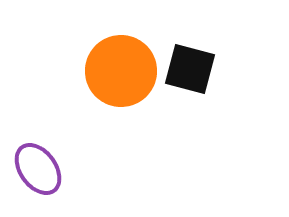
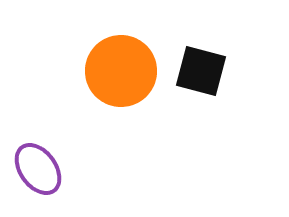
black square: moved 11 px right, 2 px down
